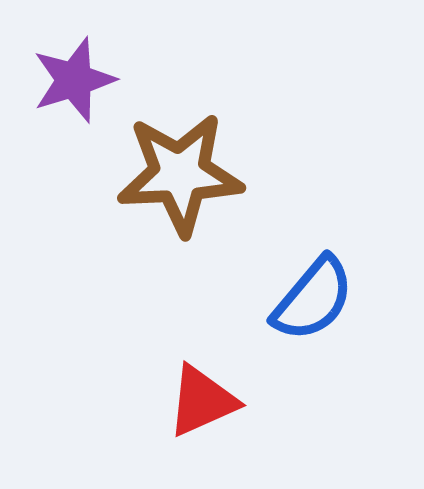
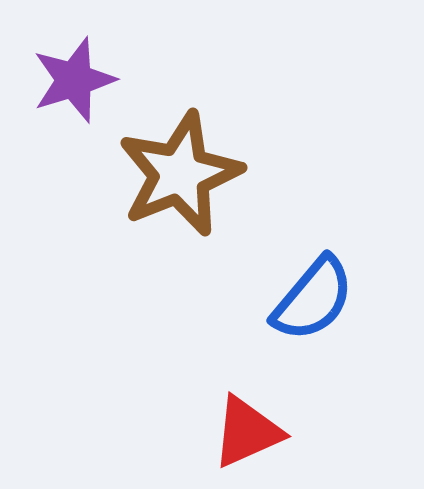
brown star: rotated 19 degrees counterclockwise
red triangle: moved 45 px right, 31 px down
